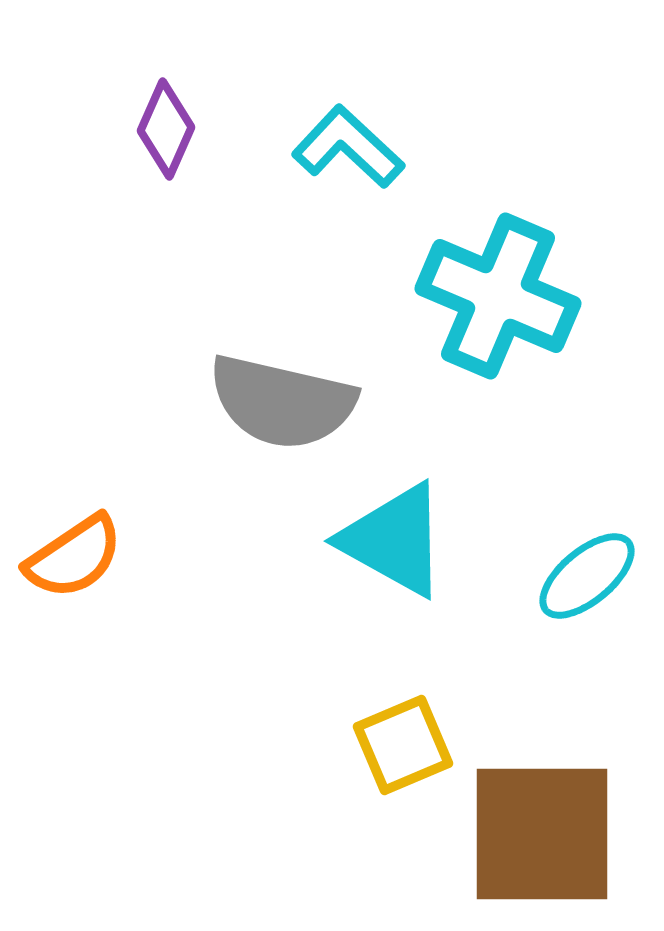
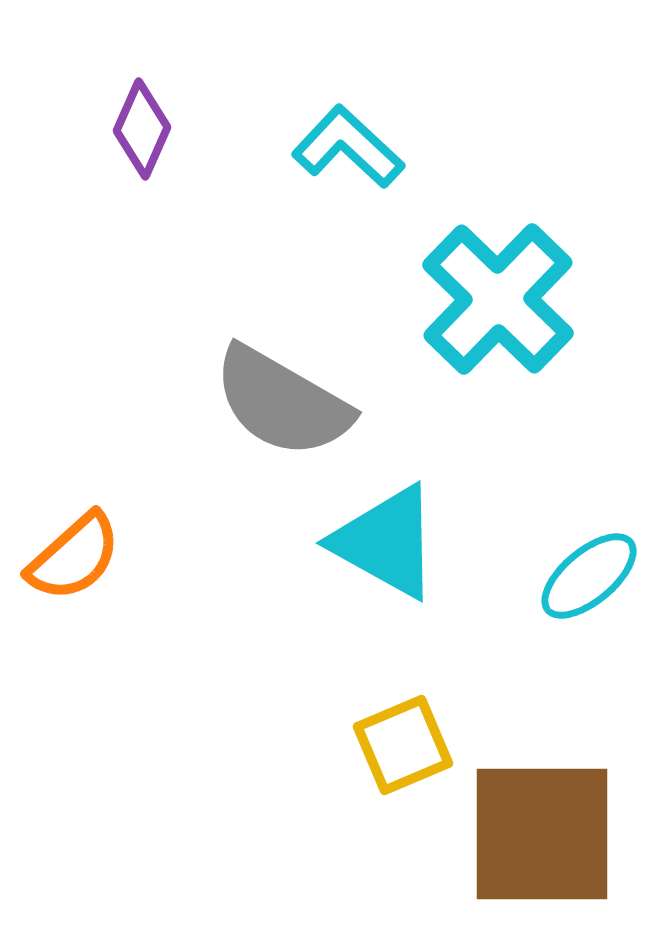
purple diamond: moved 24 px left
cyan cross: moved 3 px down; rotated 21 degrees clockwise
gray semicircle: rotated 17 degrees clockwise
cyan triangle: moved 8 px left, 2 px down
orange semicircle: rotated 8 degrees counterclockwise
cyan ellipse: moved 2 px right
